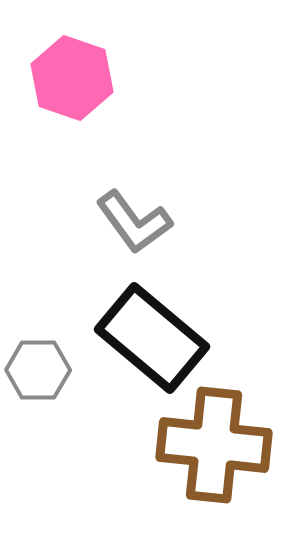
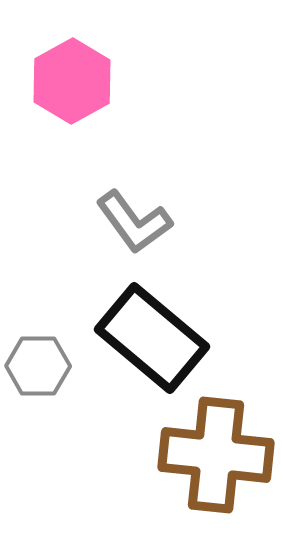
pink hexagon: moved 3 px down; rotated 12 degrees clockwise
gray hexagon: moved 4 px up
brown cross: moved 2 px right, 10 px down
